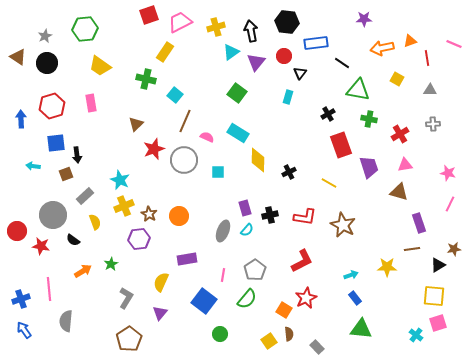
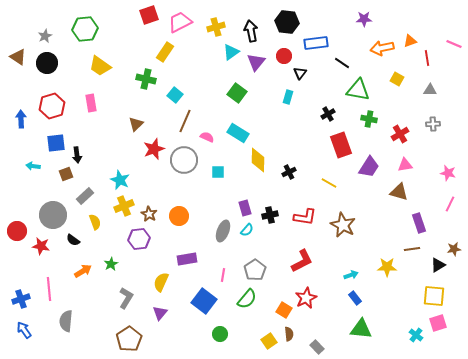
purple trapezoid at (369, 167): rotated 50 degrees clockwise
